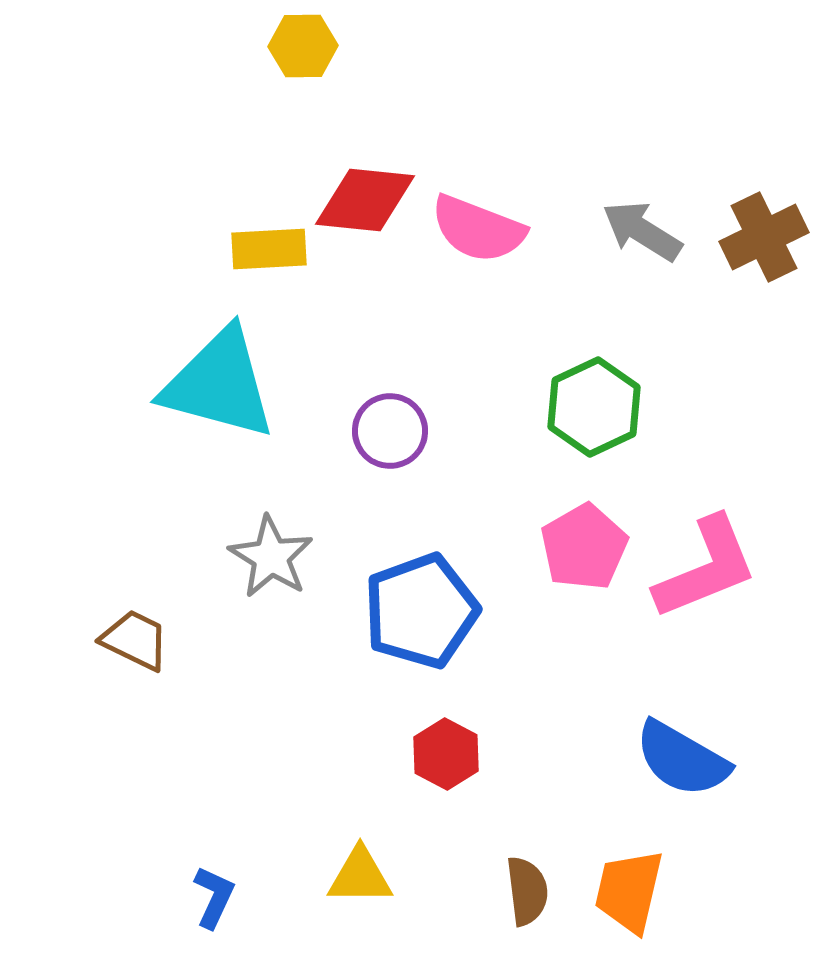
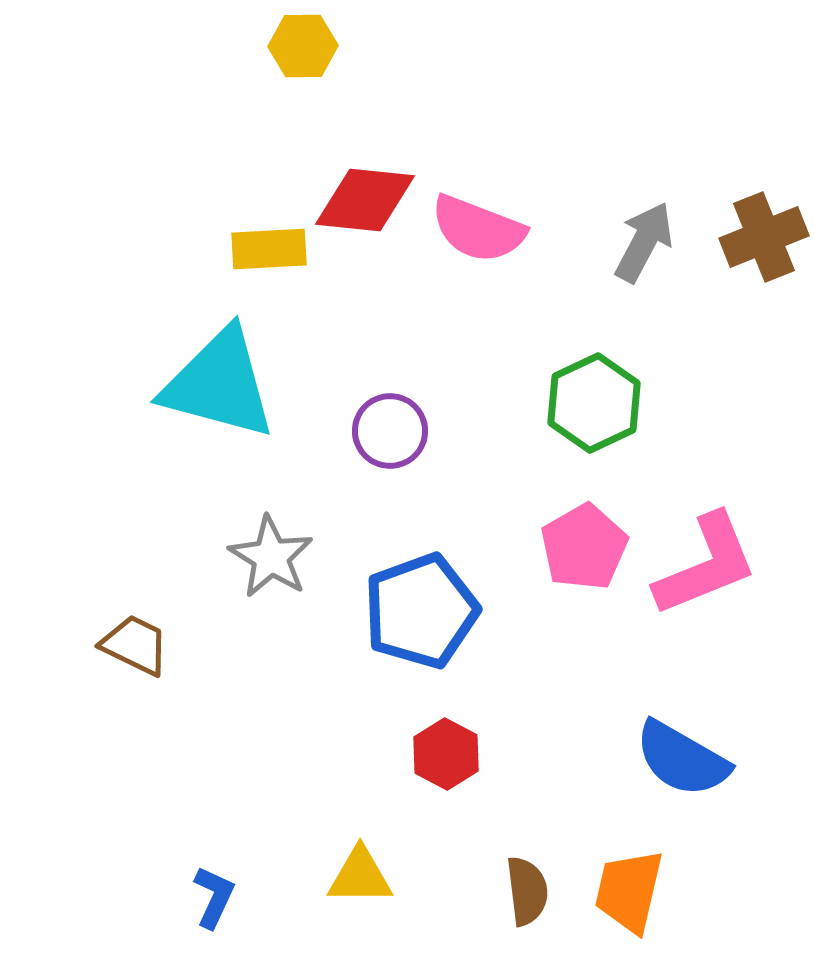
gray arrow: moved 2 px right, 11 px down; rotated 86 degrees clockwise
brown cross: rotated 4 degrees clockwise
green hexagon: moved 4 px up
pink L-shape: moved 3 px up
brown trapezoid: moved 5 px down
